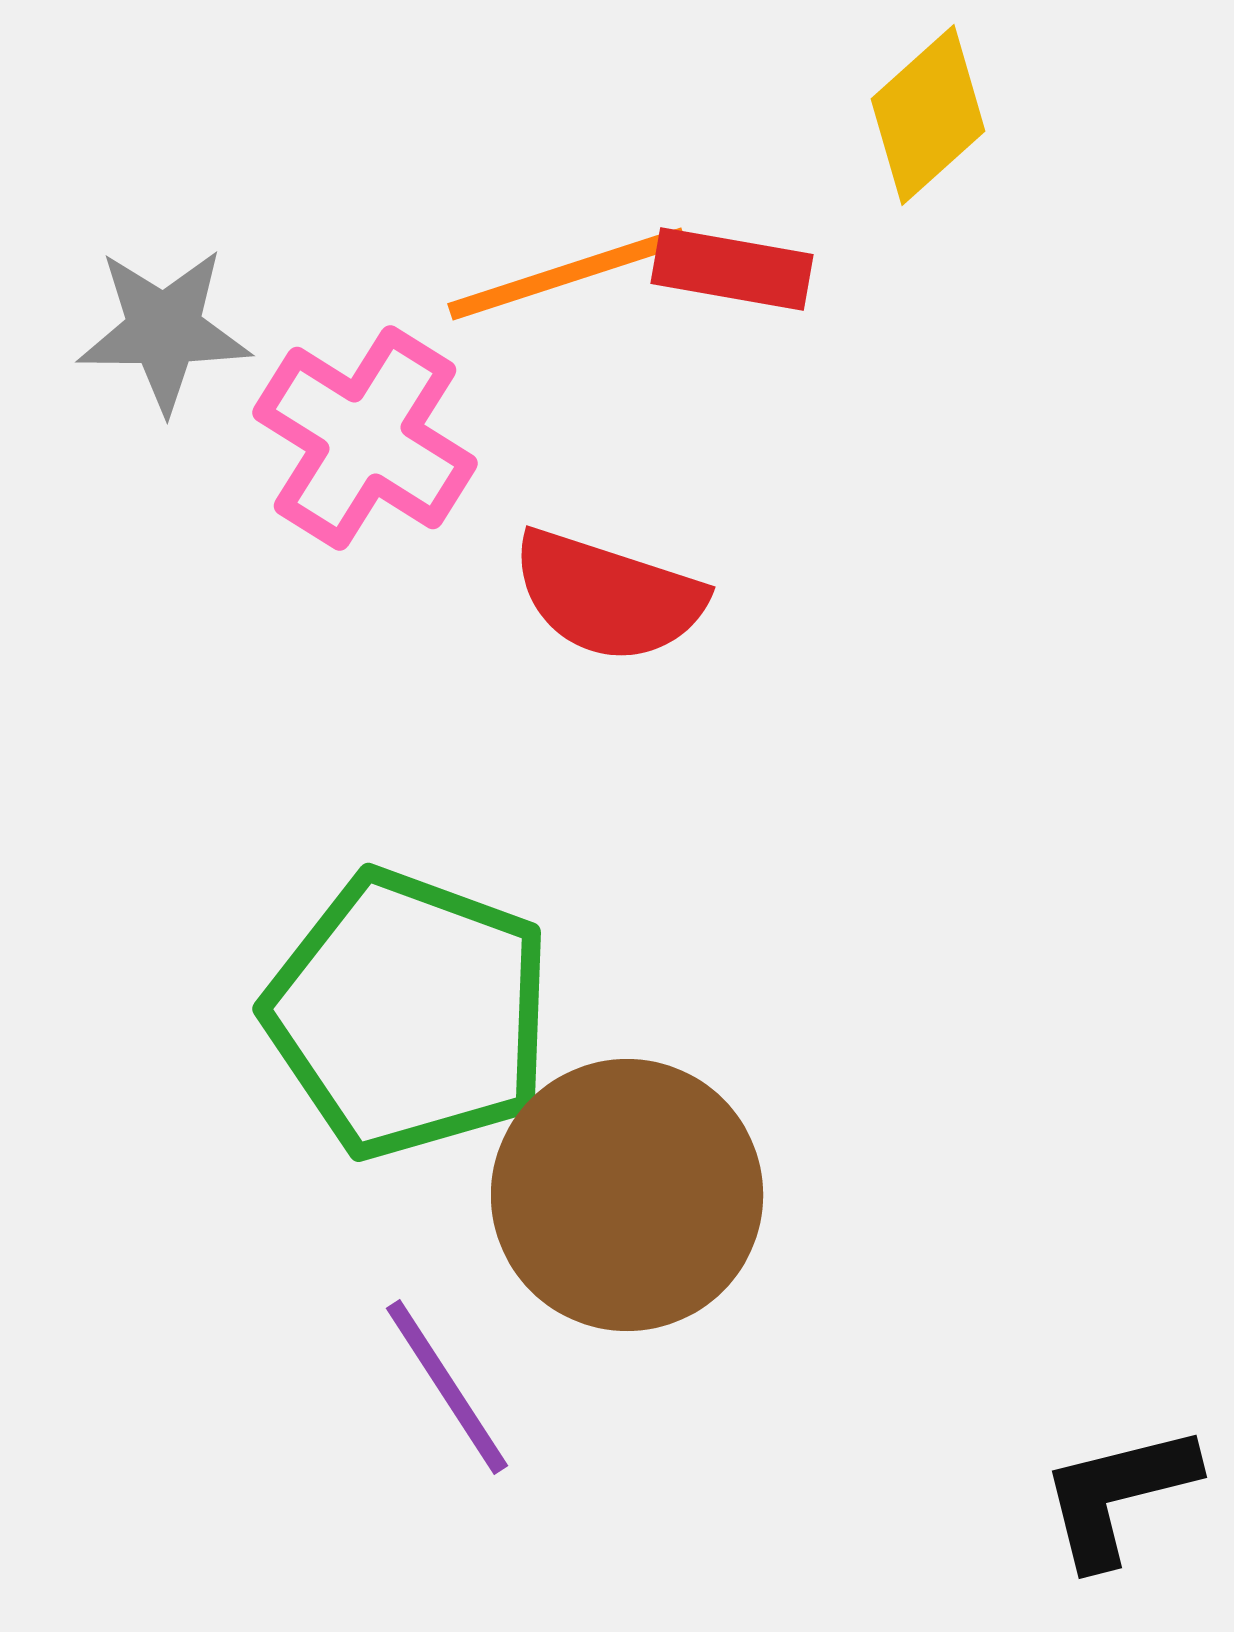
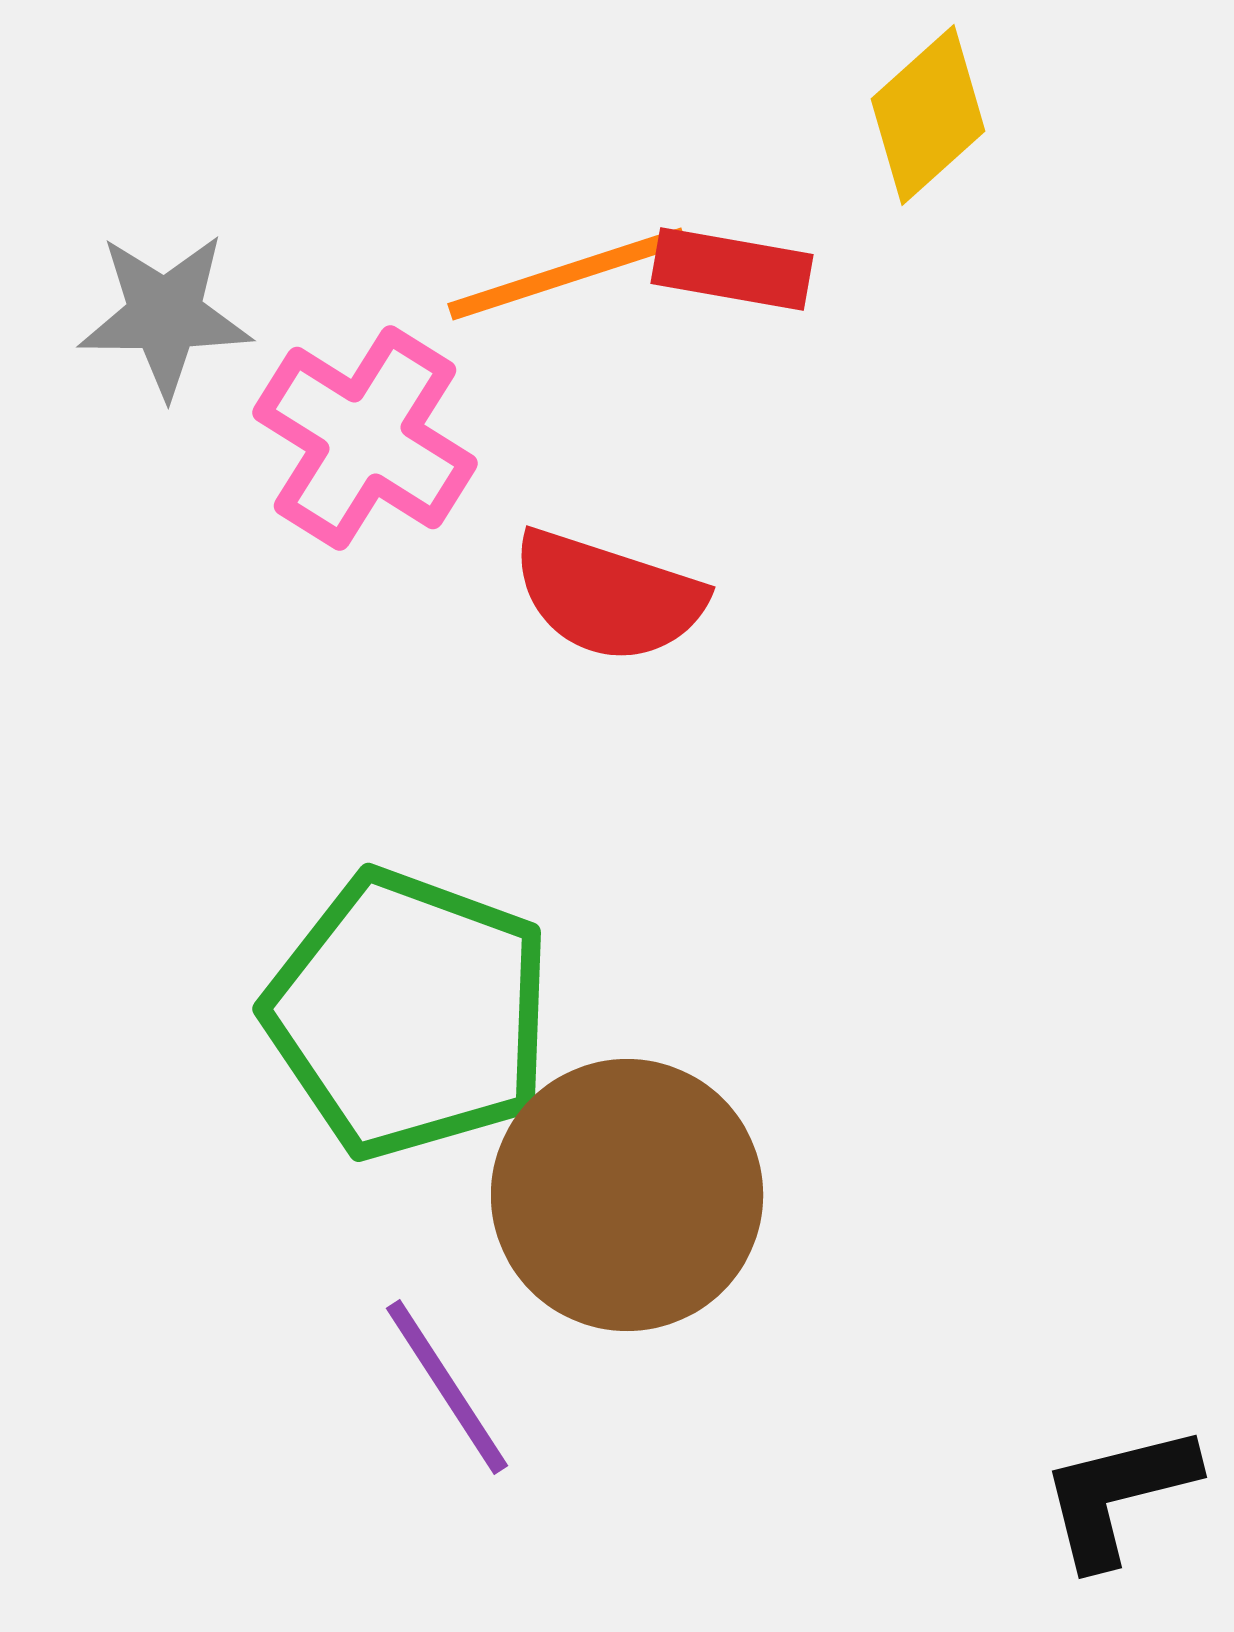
gray star: moved 1 px right, 15 px up
